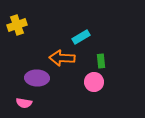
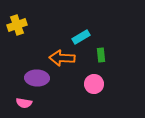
green rectangle: moved 6 px up
pink circle: moved 2 px down
